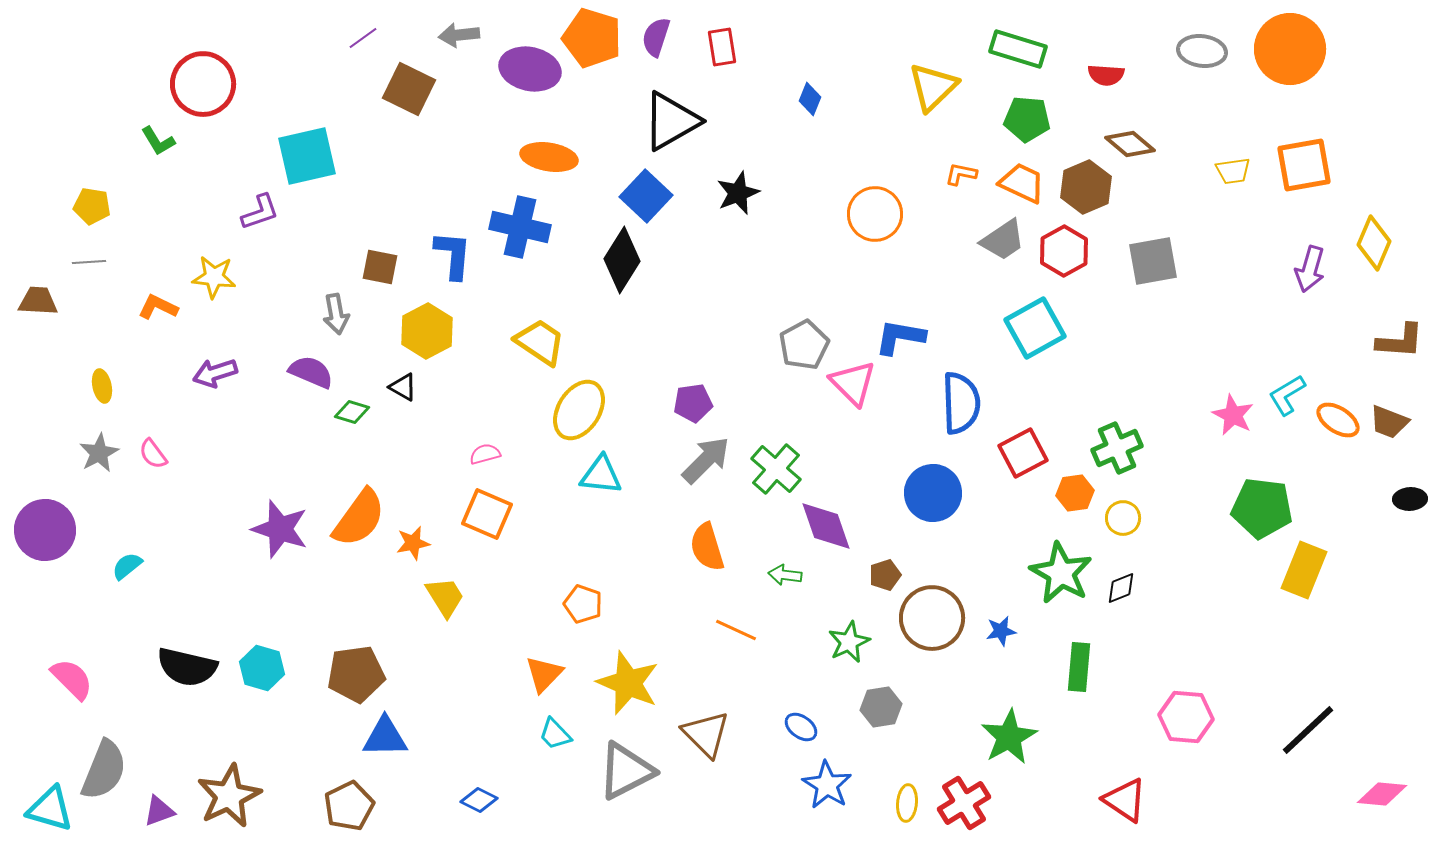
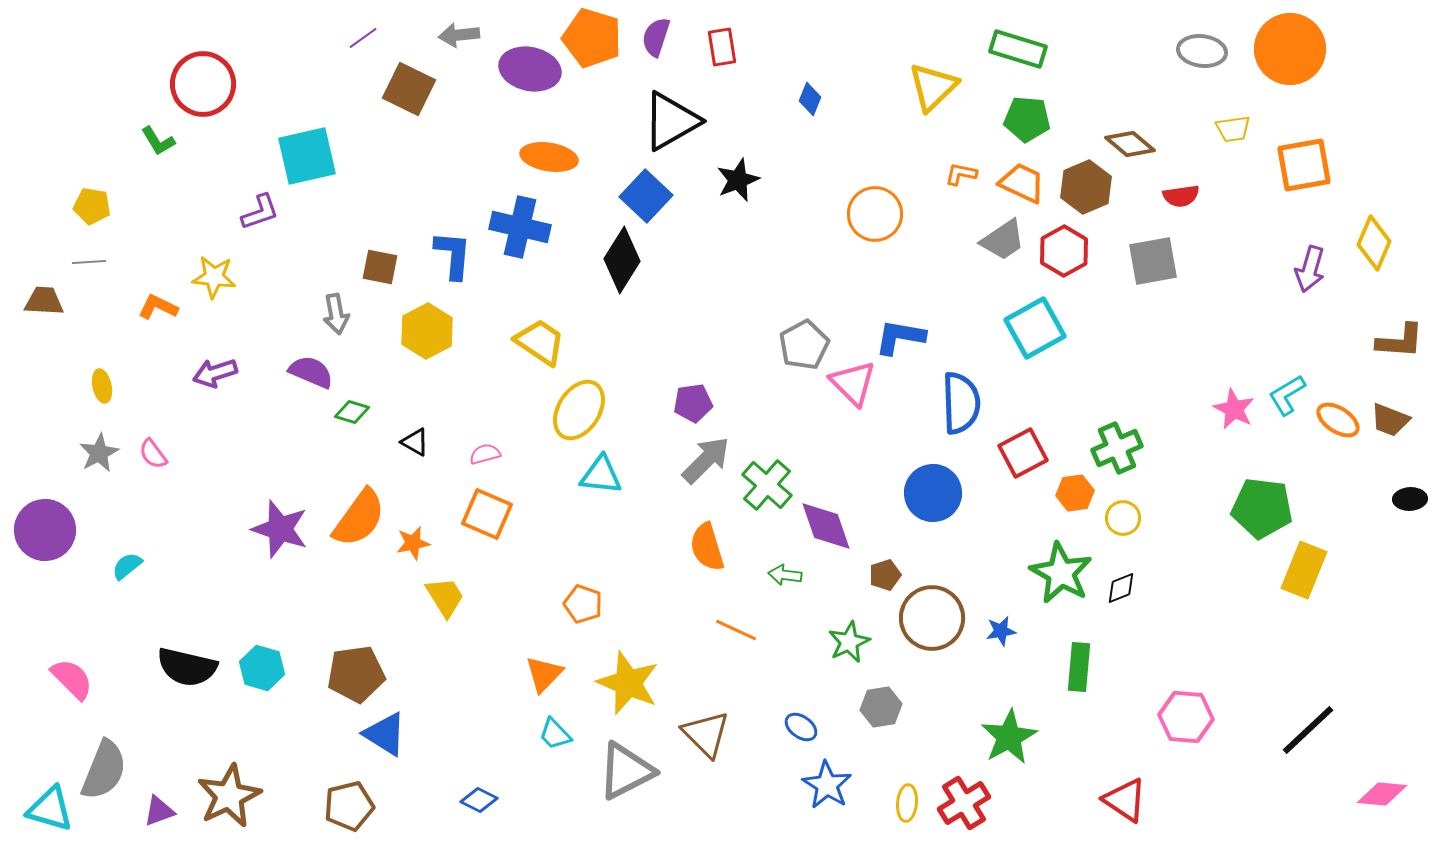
red semicircle at (1106, 75): moved 75 px right, 121 px down; rotated 12 degrees counterclockwise
yellow trapezoid at (1233, 171): moved 42 px up
black star at (738, 193): moved 13 px up
brown trapezoid at (38, 301): moved 6 px right
black triangle at (403, 387): moved 12 px right, 55 px down
pink star at (1233, 415): moved 1 px right, 6 px up
brown trapezoid at (1389, 422): moved 1 px right, 2 px up
green cross at (776, 469): moved 9 px left, 16 px down
blue triangle at (385, 737): moved 3 px up; rotated 33 degrees clockwise
brown pentagon at (349, 806): rotated 12 degrees clockwise
